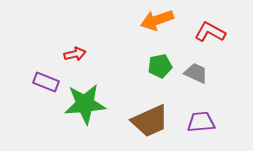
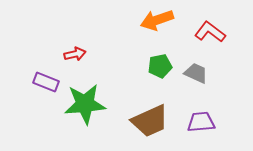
red L-shape: rotated 8 degrees clockwise
